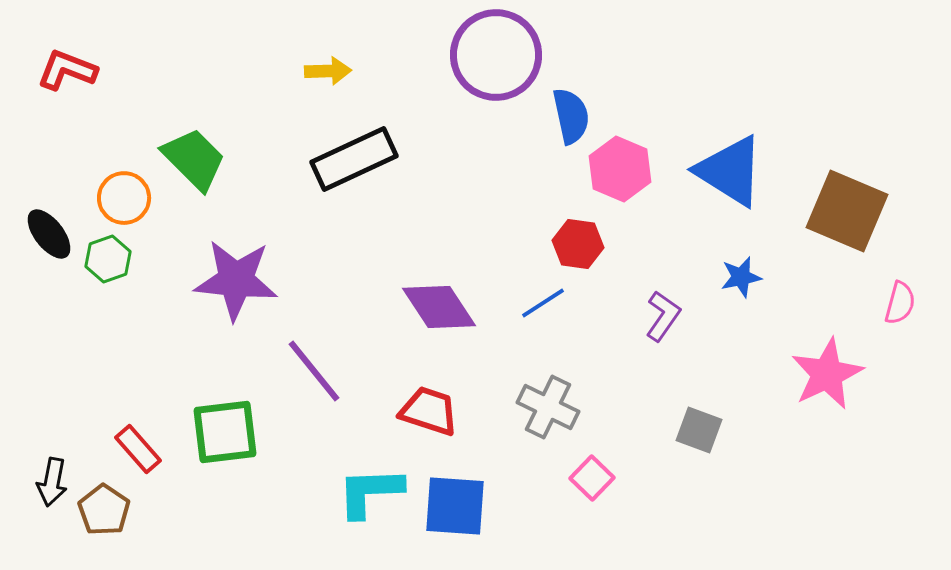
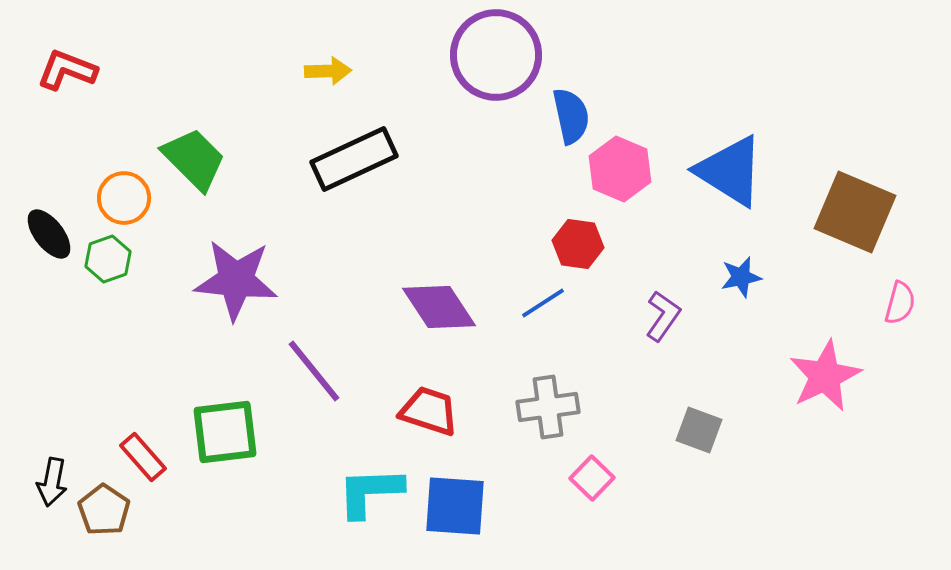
brown square: moved 8 px right, 1 px down
pink star: moved 2 px left, 2 px down
gray cross: rotated 34 degrees counterclockwise
red rectangle: moved 5 px right, 8 px down
